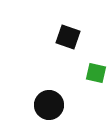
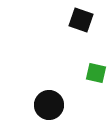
black square: moved 13 px right, 17 px up
